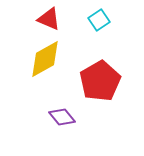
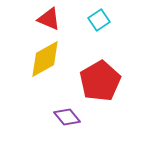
purple diamond: moved 5 px right
